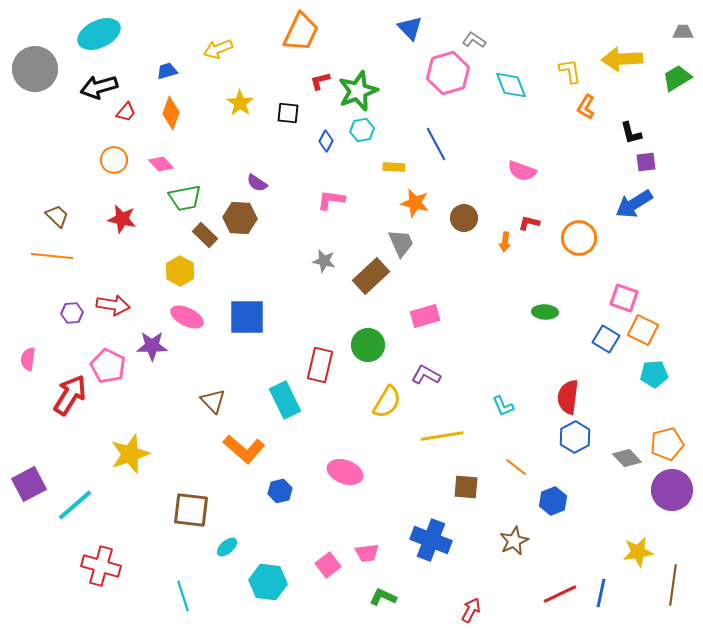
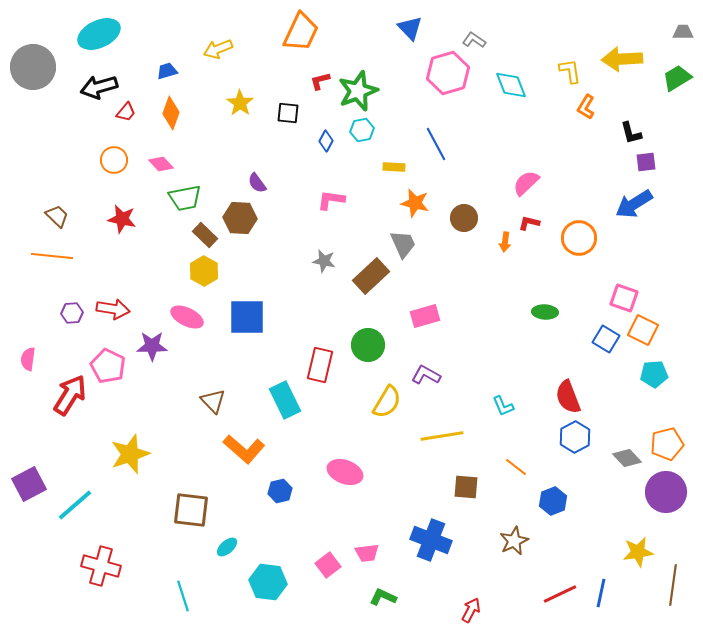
gray circle at (35, 69): moved 2 px left, 2 px up
pink semicircle at (522, 171): moved 4 px right, 12 px down; rotated 116 degrees clockwise
purple semicircle at (257, 183): rotated 20 degrees clockwise
gray trapezoid at (401, 243): moved 2 px right, 1 px down
yellow hexagon at (180, 271): moved 24 px right
red arrow at (113, 305): moved 4 px down
red semicircle at (568, 397): rotated 28 degrees counterclockwise
purple circle at (672, 490): moved 6 px left, 2 px down
